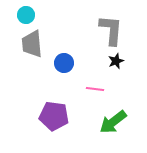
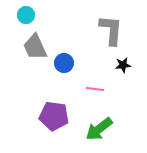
gray trapezoid: moved 3 px right, 3 px down; rotated 20 degrees counterclockwise
black star: moved 7 px right, 4 px down; rotated 14 degrees clockwise
green arrow: moved 14 px left, 7 px down
